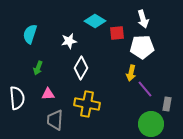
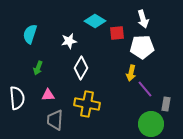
pink triangle: moved 1 px down
gray rectangle: moved 1 px left
